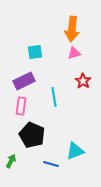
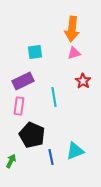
purple rectangle: moved 1 px left
pink rectangle: moved 2 px left
blue line: moved 7 px up; rotated 63 degrees clockwise
